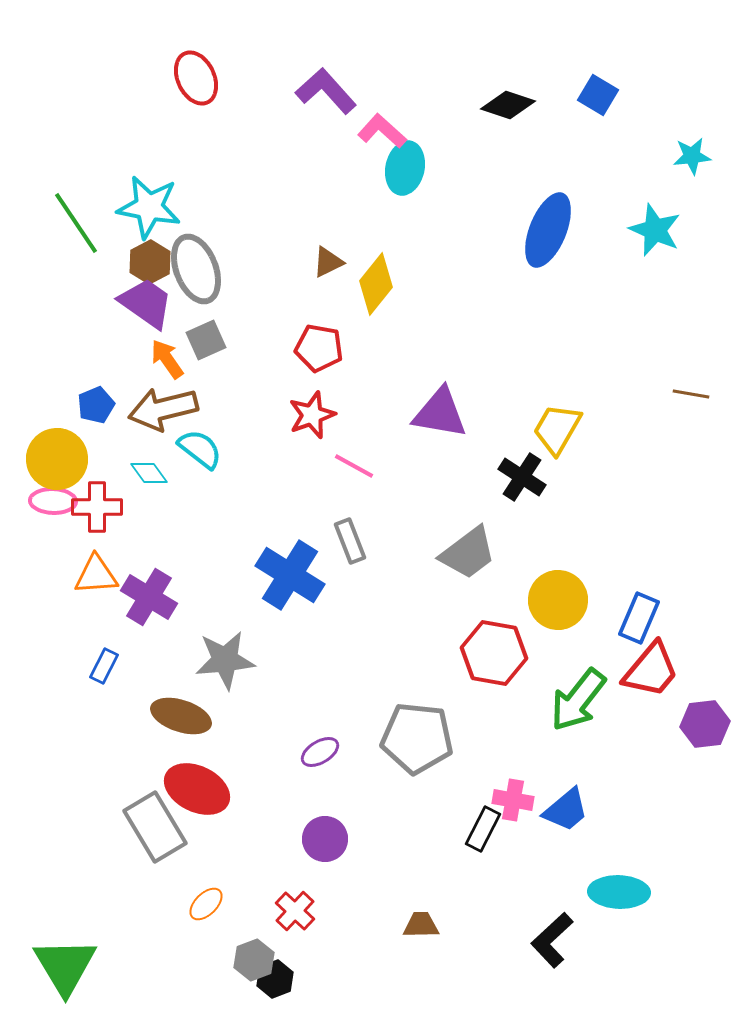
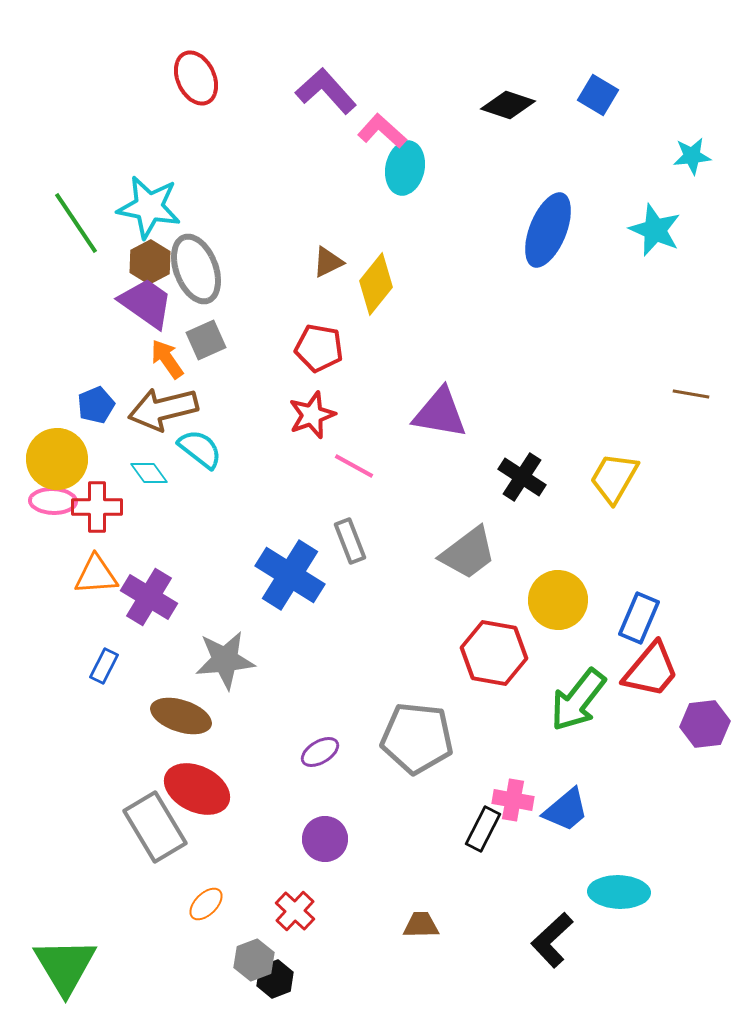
yellow trapezoid at (557, 429): moved 57 px right, 49 px down
